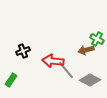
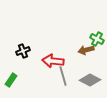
gray line: moved 3 px left, 6 px down; rotated 24 degrees clockwise
